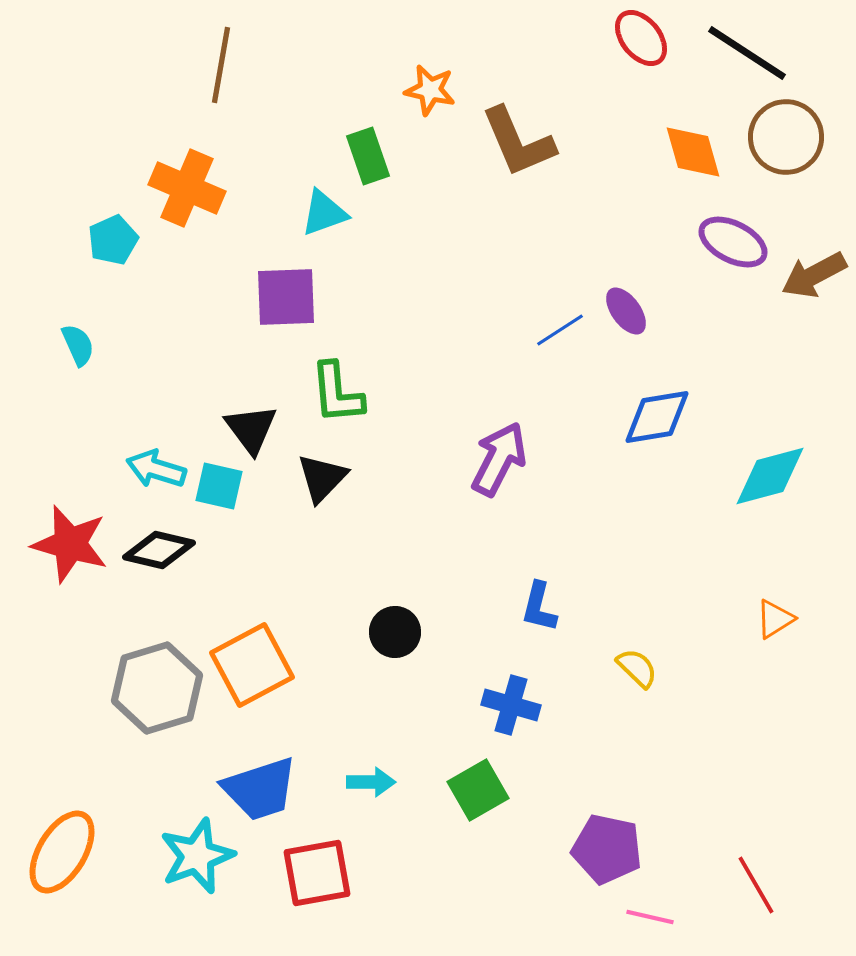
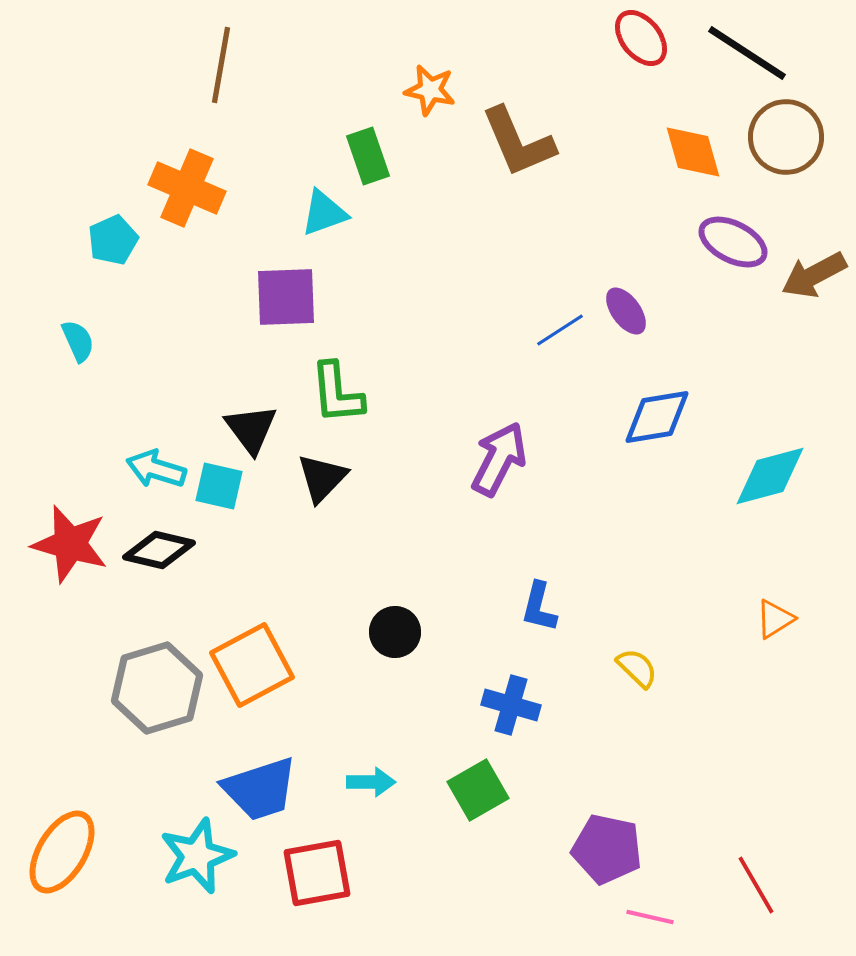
cyan semicircle at (78, 345): moved 4 px up
